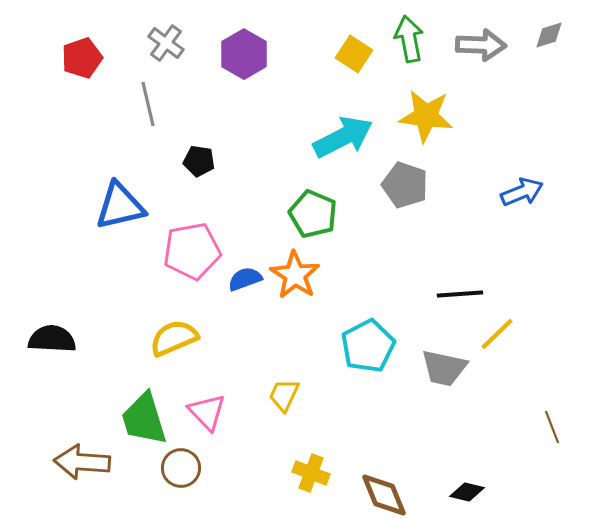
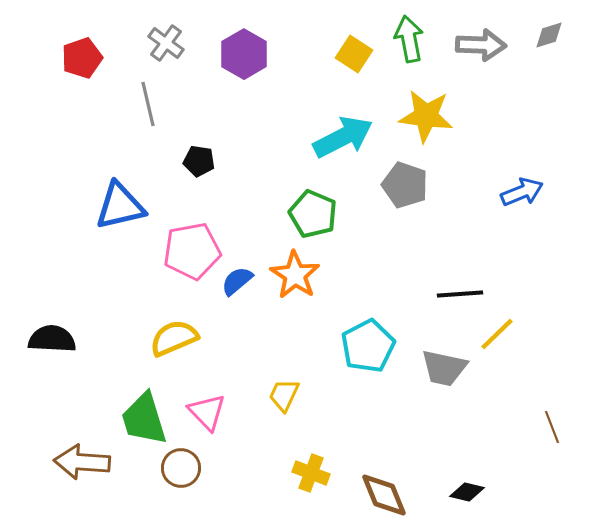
blue semicircle: moved 8 px left, 2 px down; rotated 20 degrees counterclockwise
